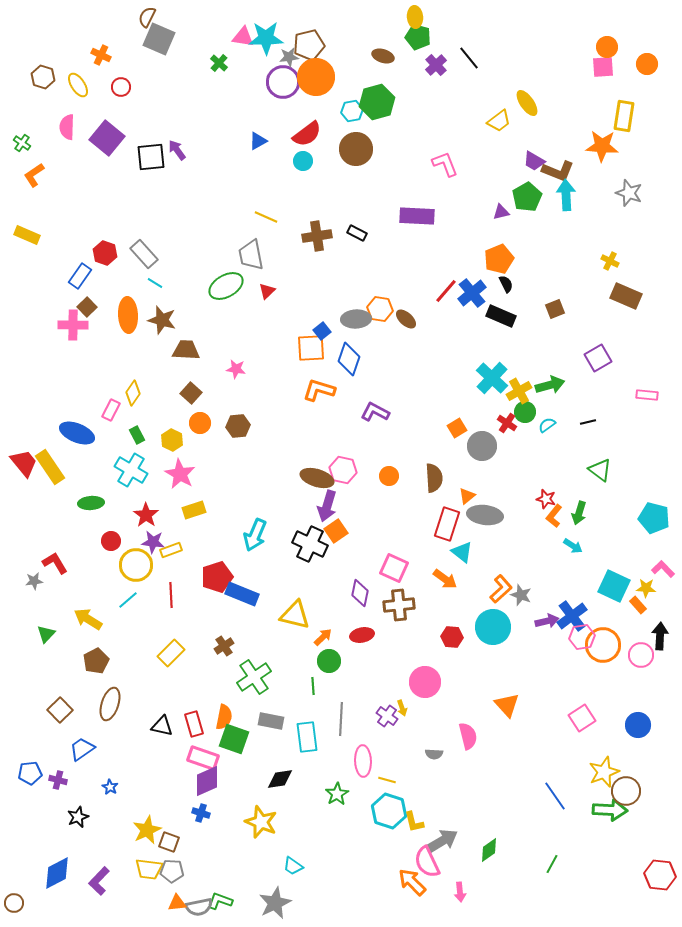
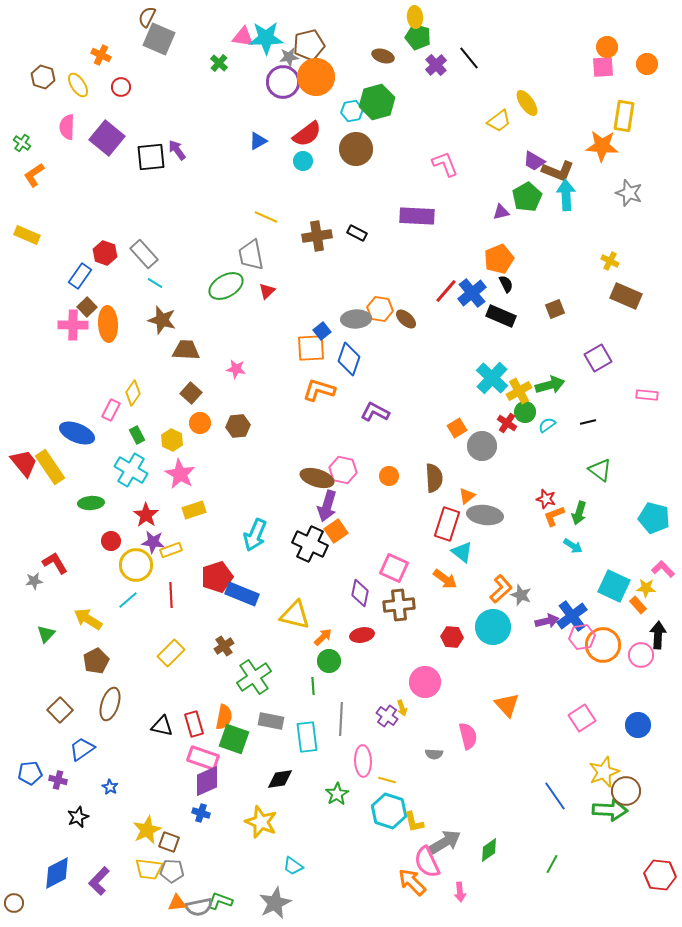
orange ellipse at (128, 315): moved 20 px left, 9 px down
orange L-shape at (554, 516): rotated 30 degrees clockwise
black arrow at (660, 636): moved 2 px left, 1 px up
gray arrow at (442, 841): moved 3 px right, 1 px down
